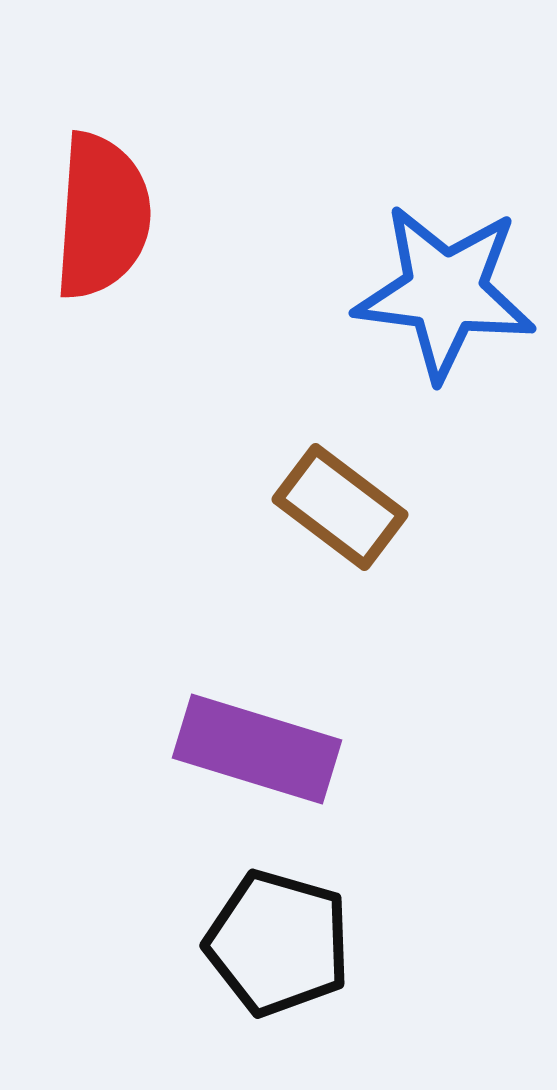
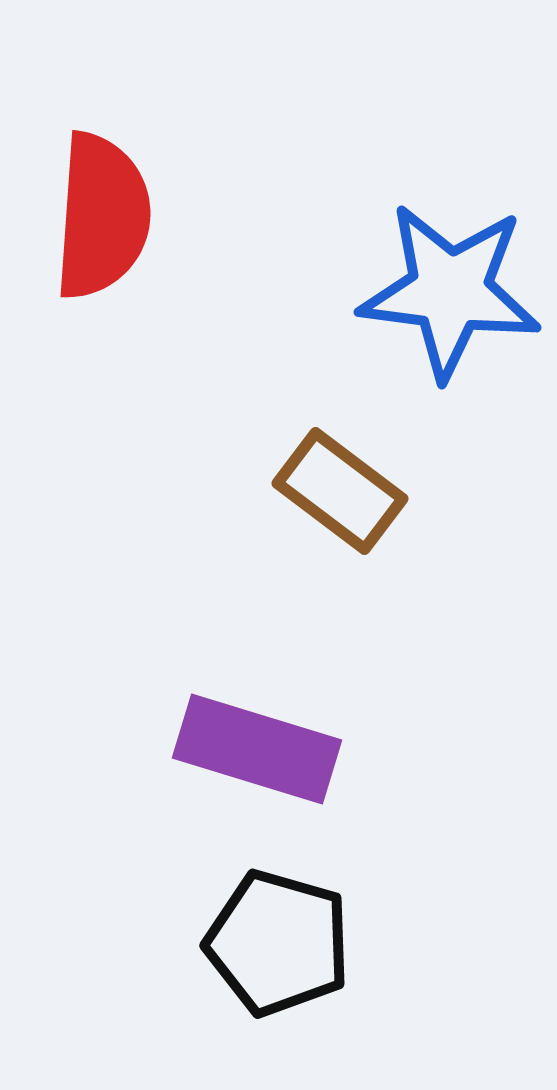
blue star: moved 5 px right, 1 px up
brown rectangle: moved 16 px up
